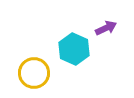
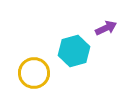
cyan hexagon: moved 2 px down; rotated 20 degrees clockwise
